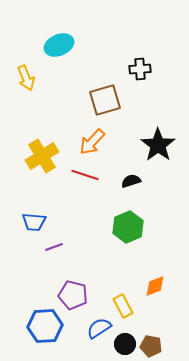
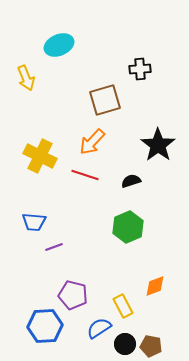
yellow cross: moved 2 px left; rotated 32 degrees counterclockwise
